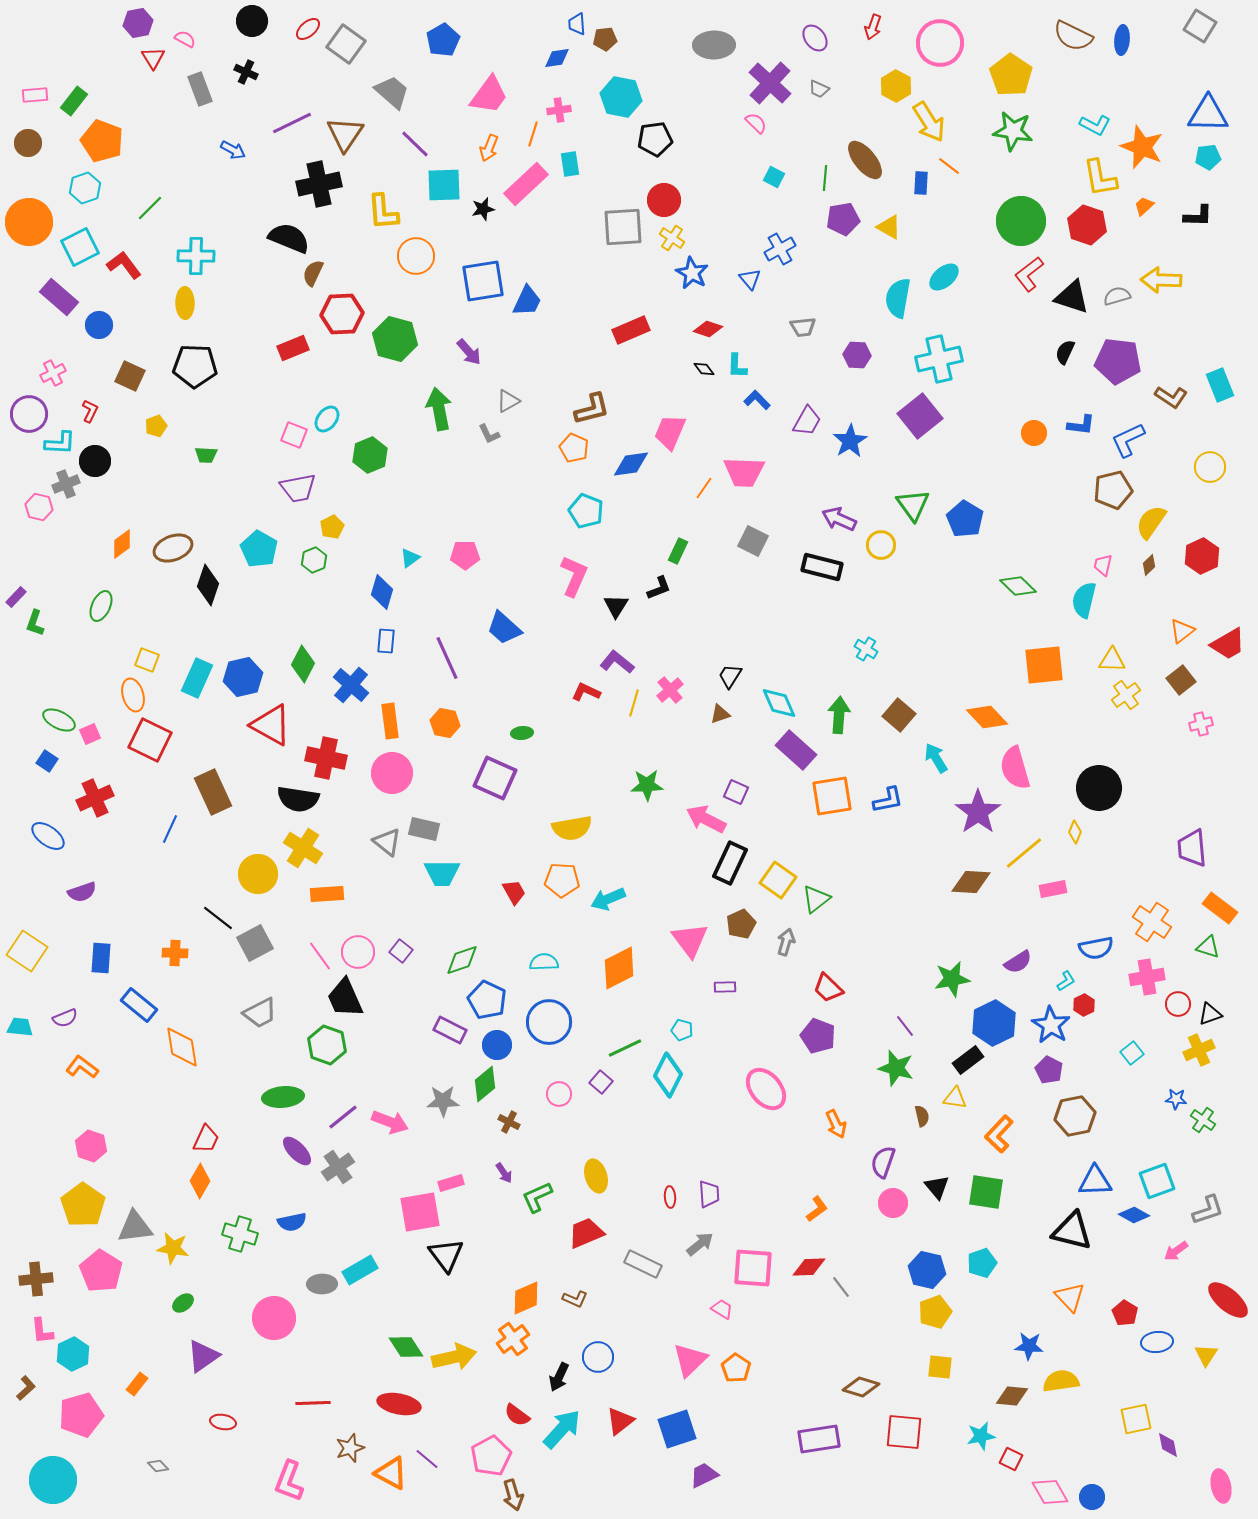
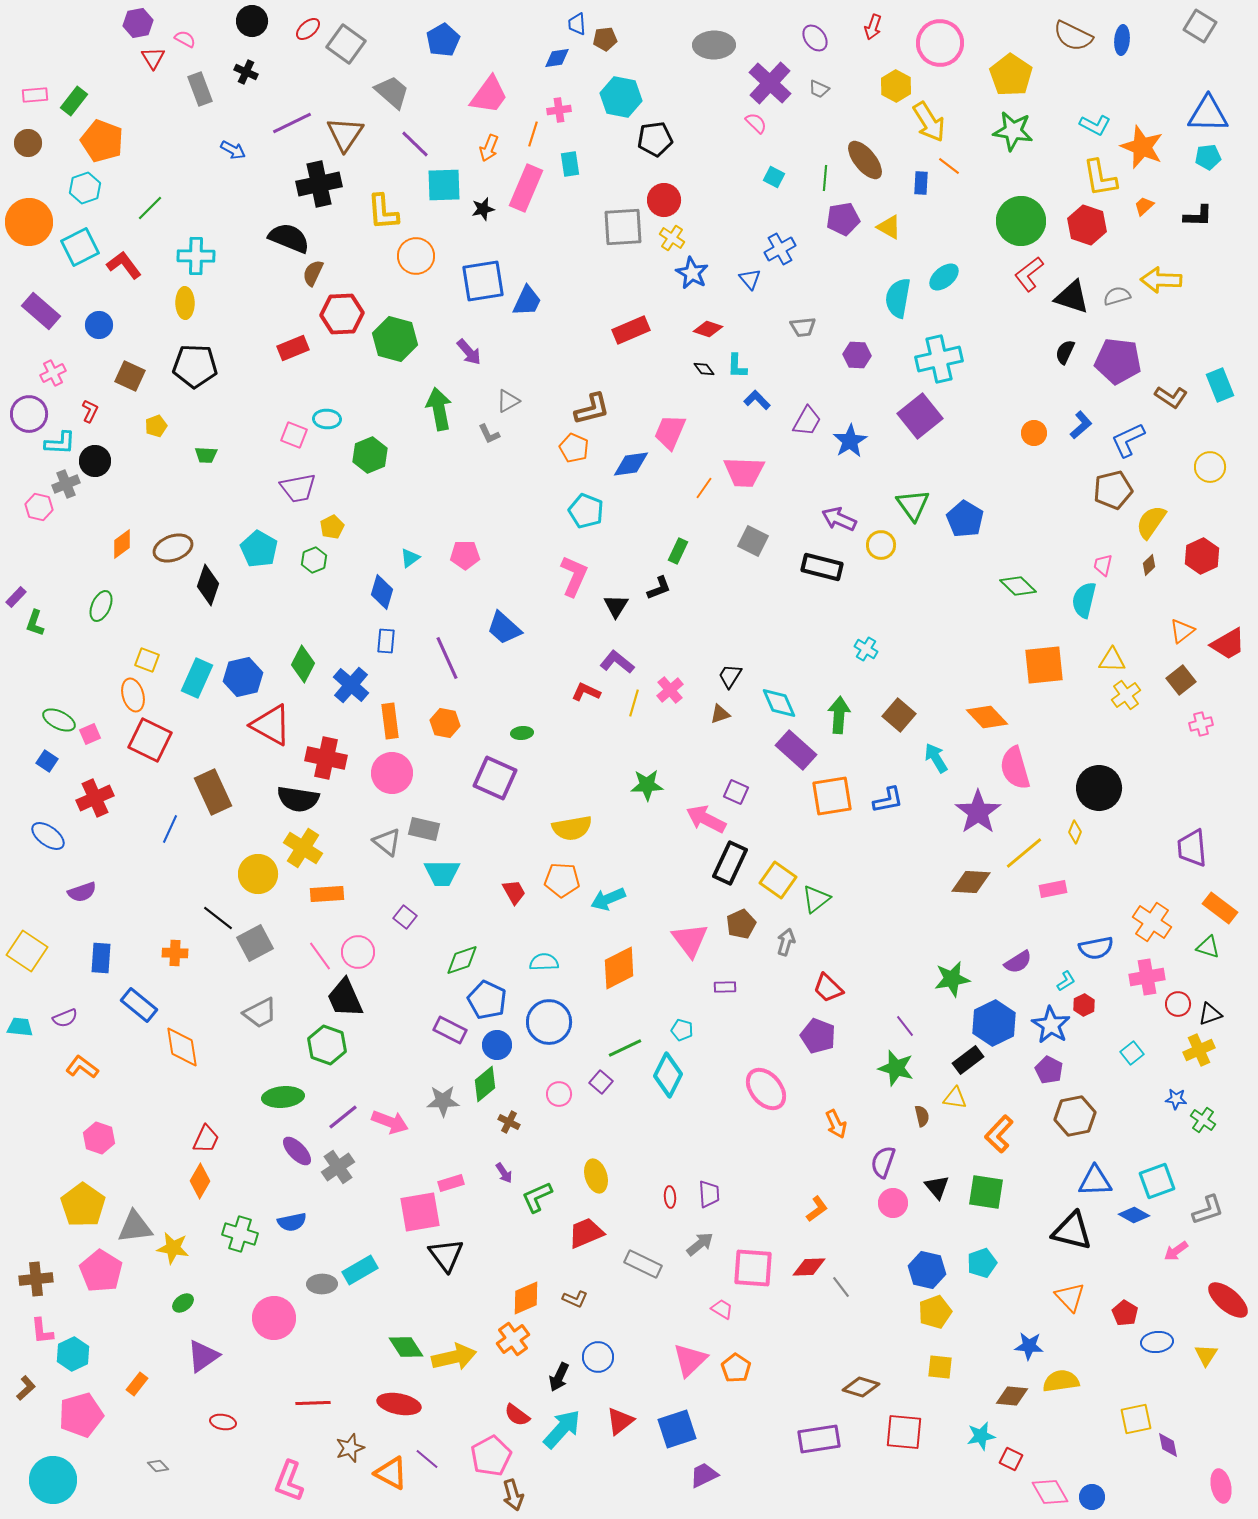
pink rectangle at (526, 184): moved 4 px down; rotated 24 degrees counterclockwise
purple rectangle at (59, 297): moved 18 px left, 14 px down
cyan ellipse at (327, 419): rotated 56 degrees clockwise
blue L-shape at (1081, 425): rotated 48 degrees counterclockwise
purple square at (401, 951): moved 4 px right, 34 px up
pink hexagon at (91, 1146): moved 8 px right, 8 px up
